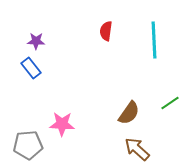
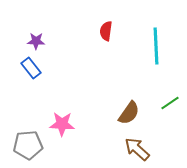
cyan line: moved 2 px right, 6 px down
